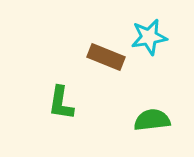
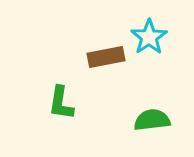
cyan star: rotated 24 degrees counterclockwise
brown rectangle: rotated 33 degrees counterclockwise
